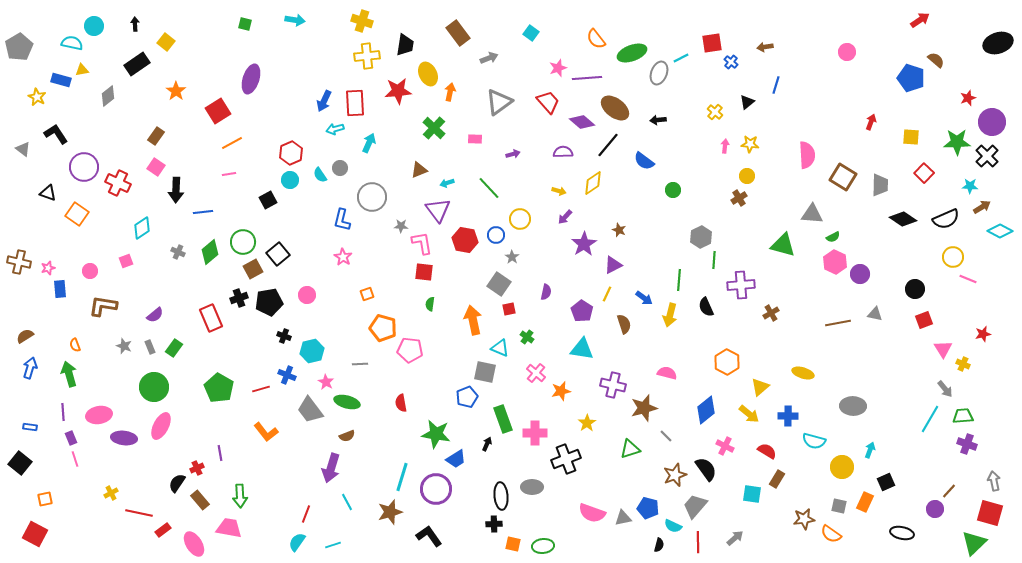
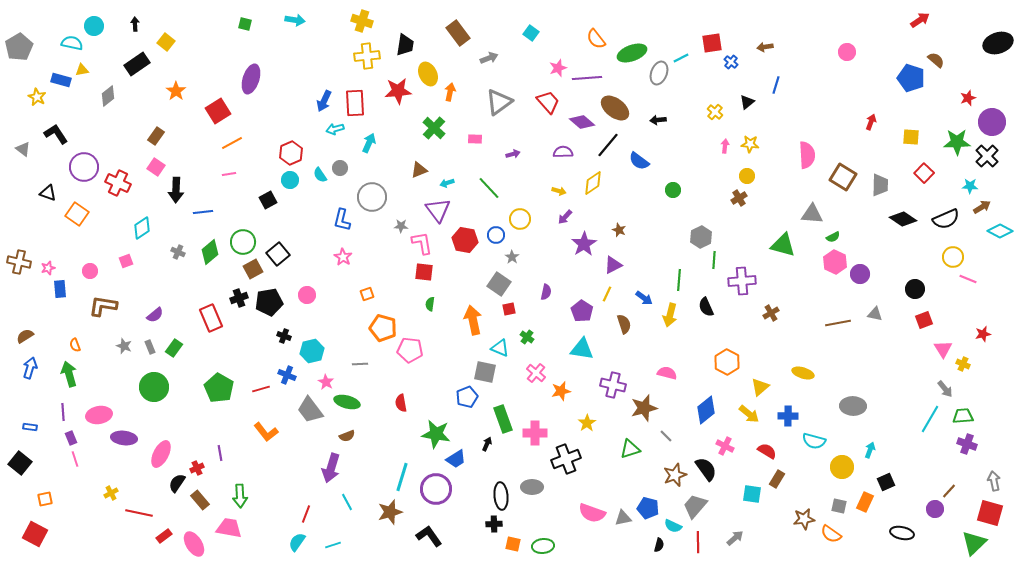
blue semicircle at (644, 161): moved 5 px left
purple cross at (741, 285): moved 1 px right, 4 px up
pink ellipse at (161, 426): moved 28 px down
red rectangle at (163, 530): moved 1 px right, 6 px down
